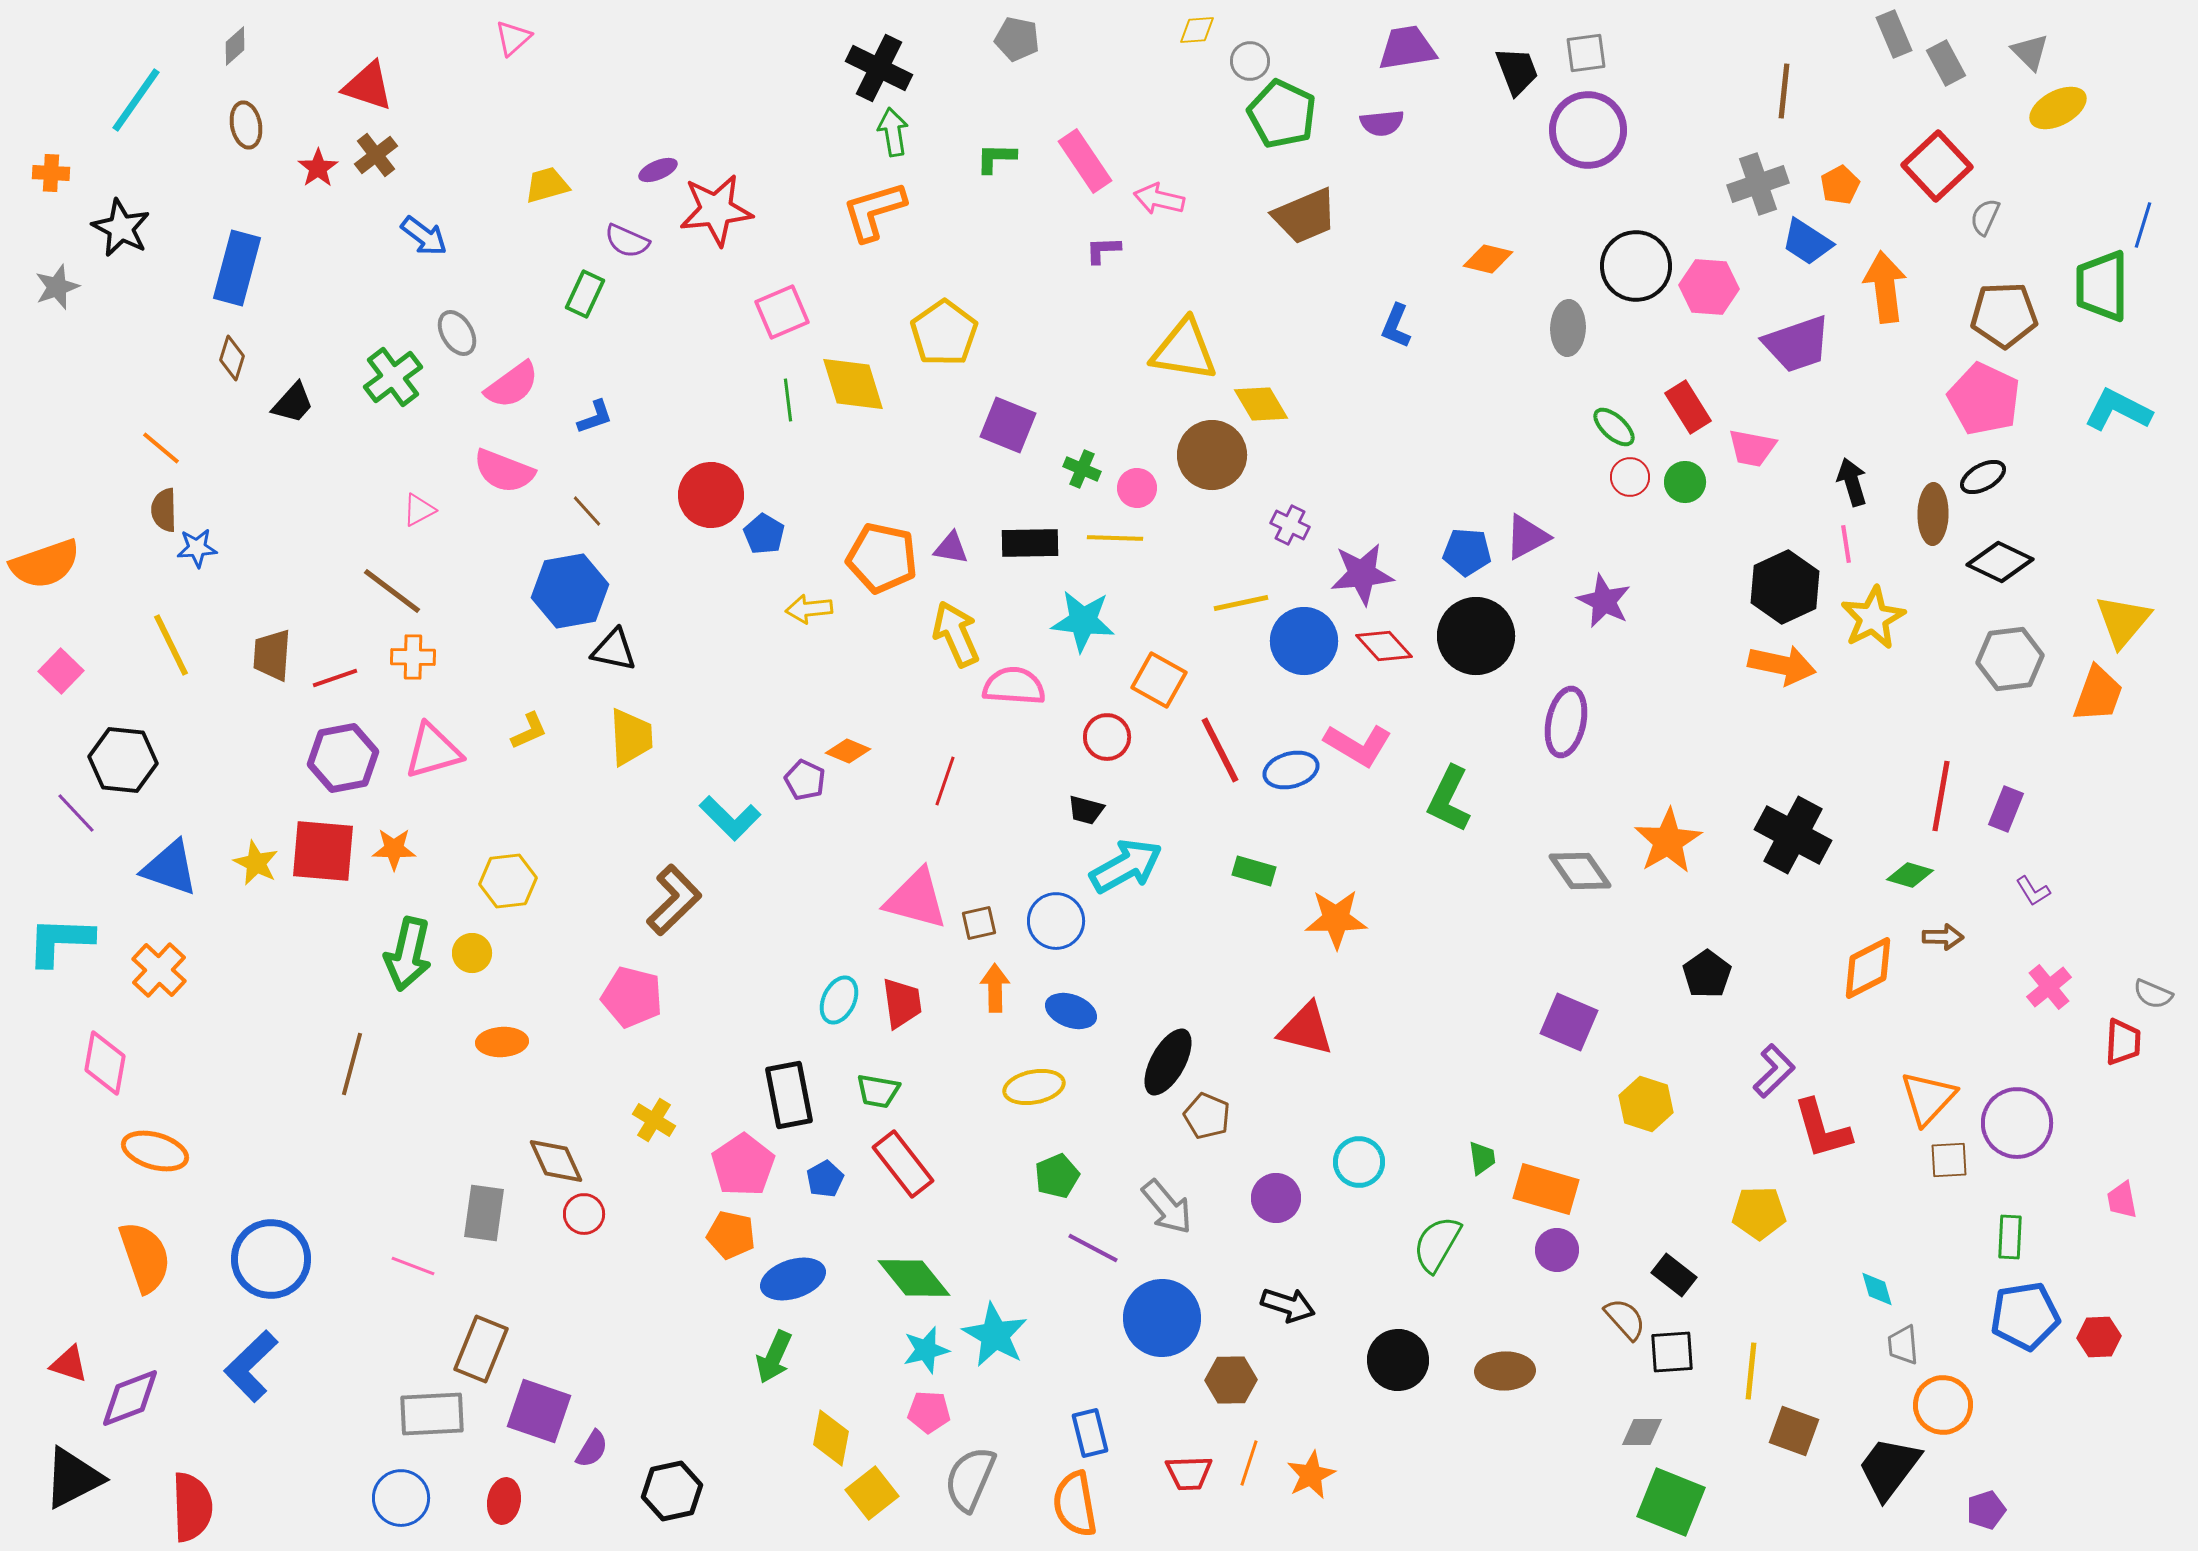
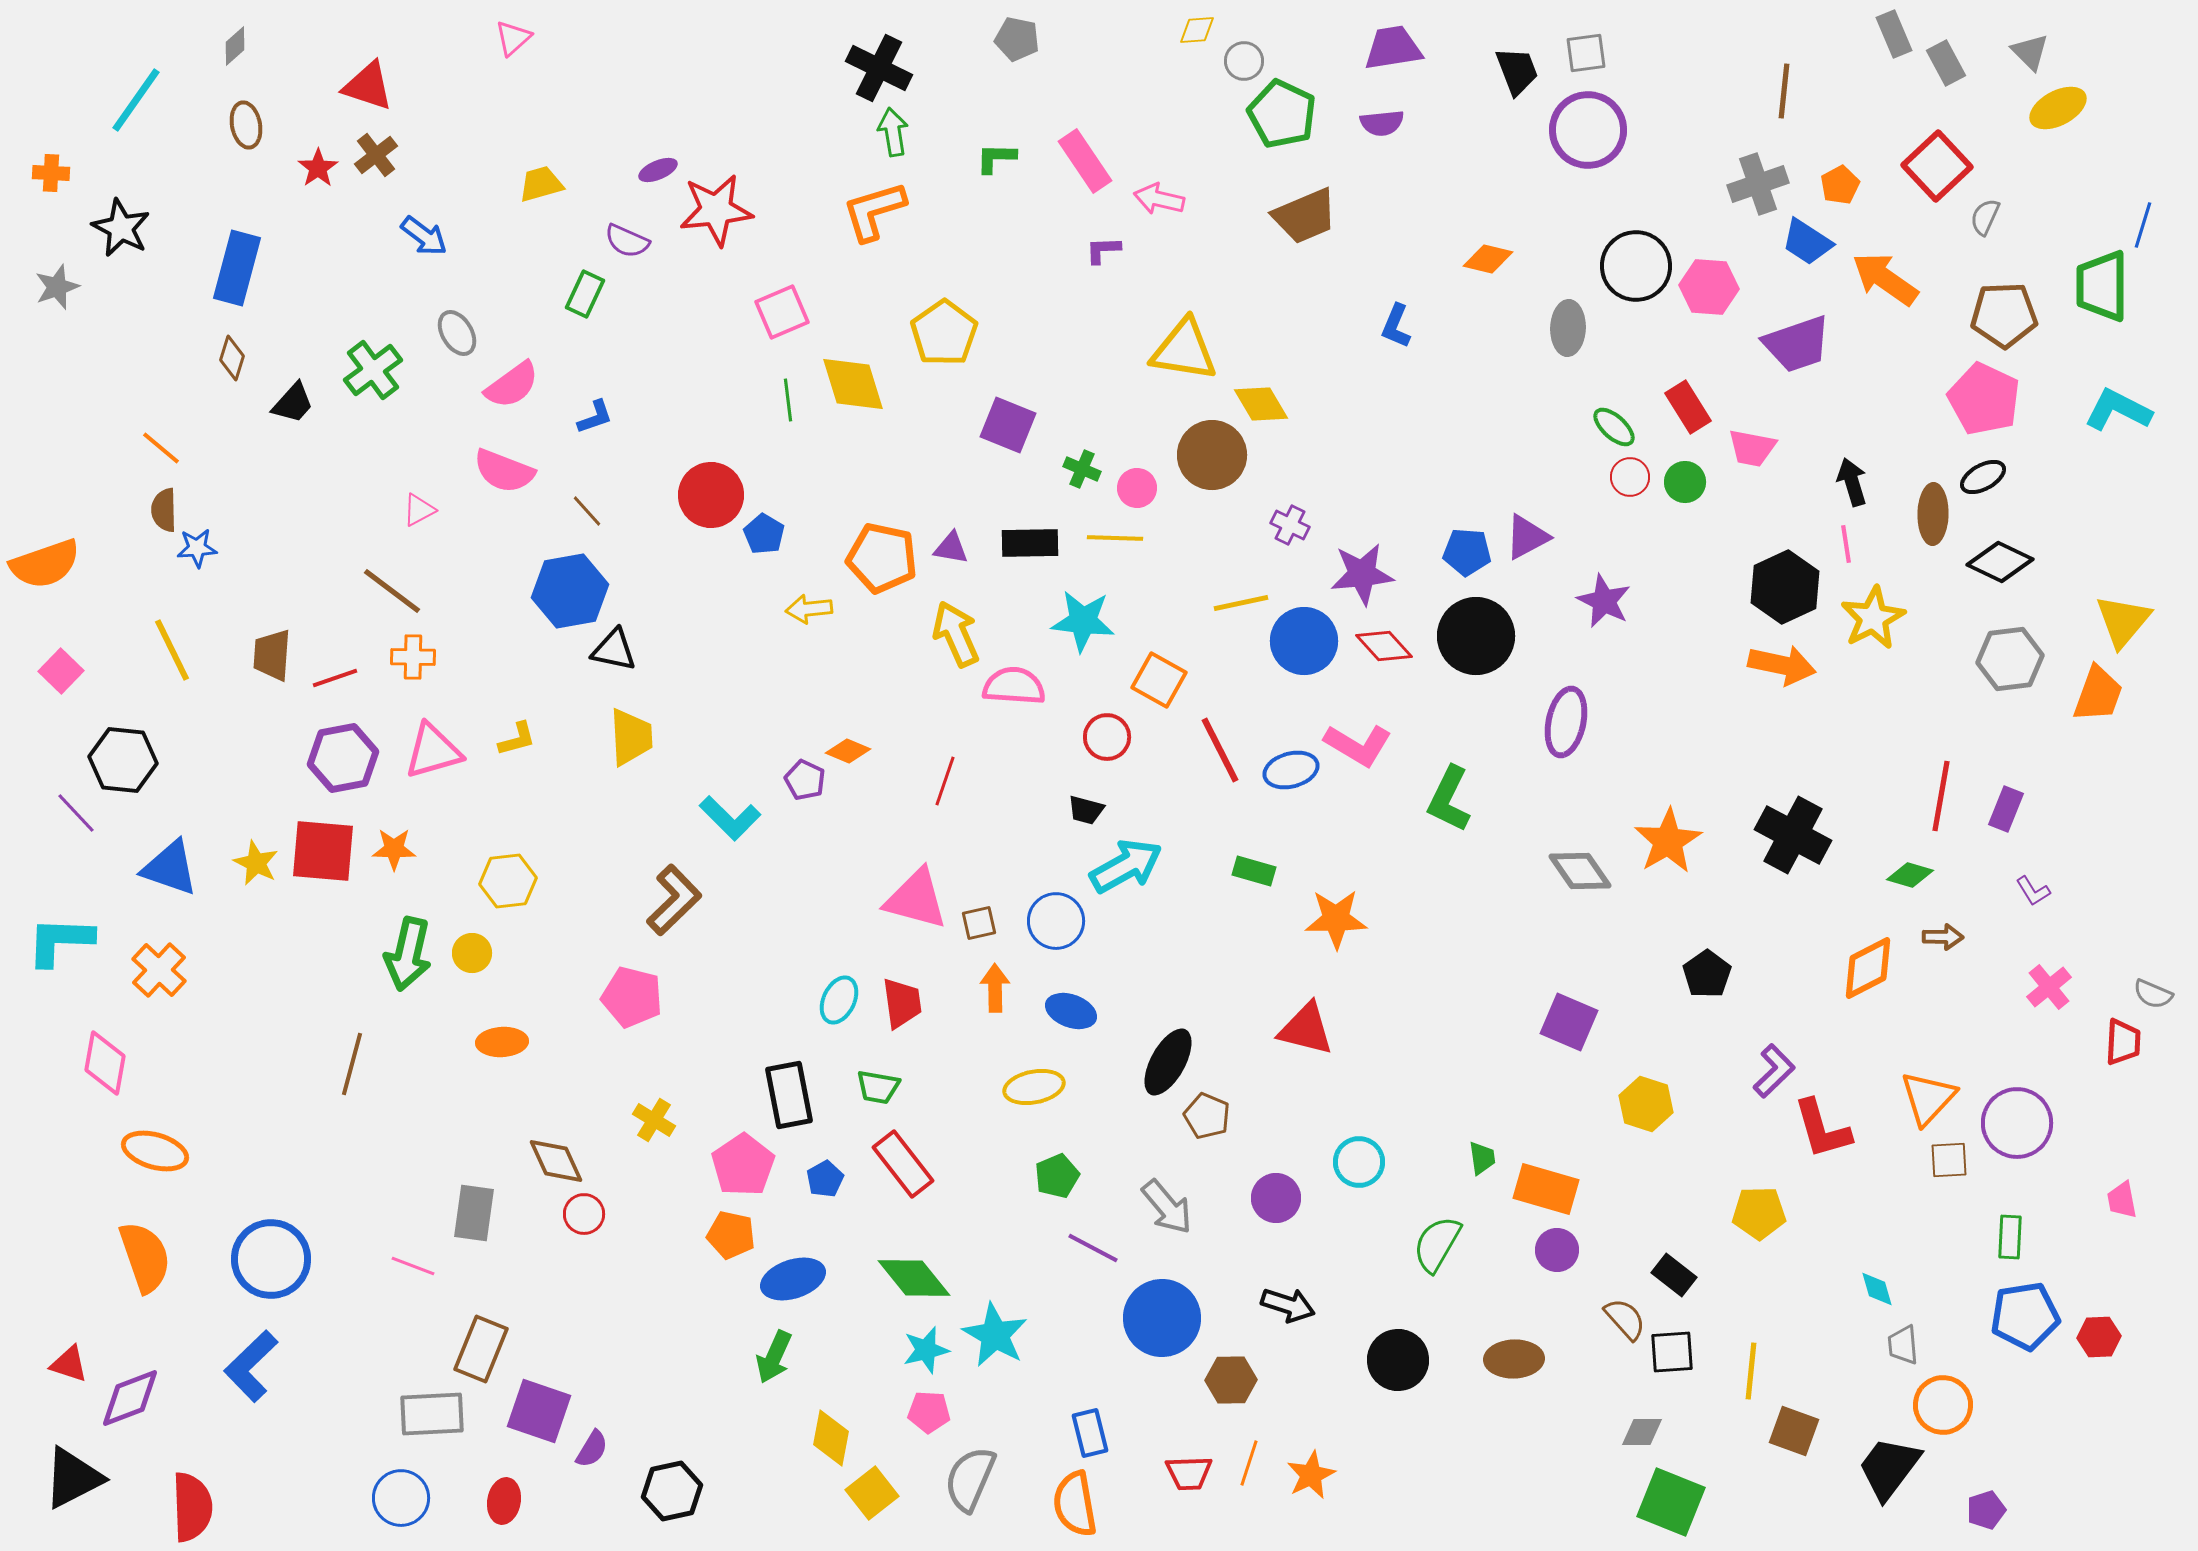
purple trapezoid at (1407, 48): moved 14 px left
gray circle at (1250, 61): moved 6 px left
yellow trapezoid at (547, 185): moved 6 px left, 1 px up
orange arrow at (1885, 287): moved 8 px up; rotated 48 degrees counterclockwise
green cross at (393, 377): moved 20 px left, 7 px up
yellow line at (171, 645): moved 1 px right, 5 px down
yellow L-shape at (529, 731): moved 12 px left, 8 px down; rotated 9 degrees clockwise
green trapezoid at (878, 1091): moved 4 px up
gray rectangle at (484, 1213): moved 10 px left
brown ellipse at (1505, 1371): moved 9 px right, 12 px up
